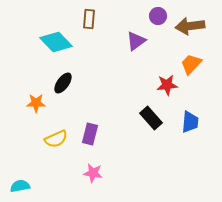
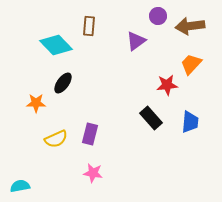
brown rectangle: moved 7 px down
cyan diamond: moved 3 px down
